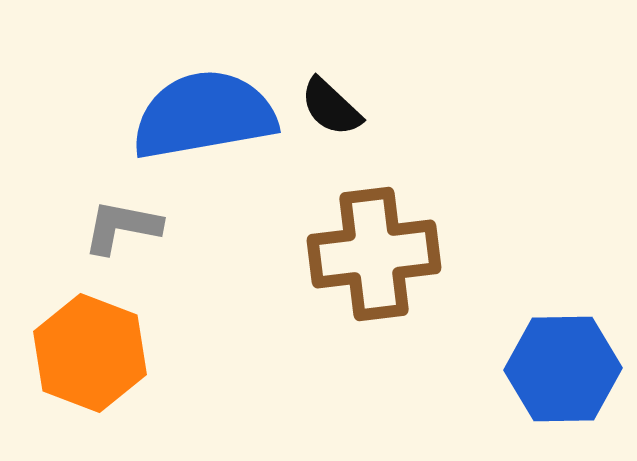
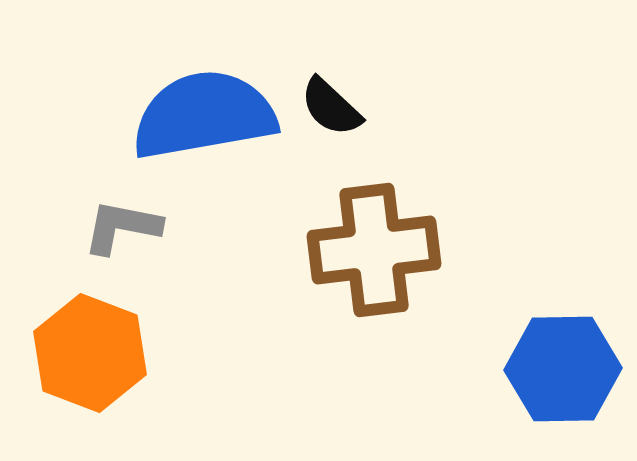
brown cross: moved 4 px up
